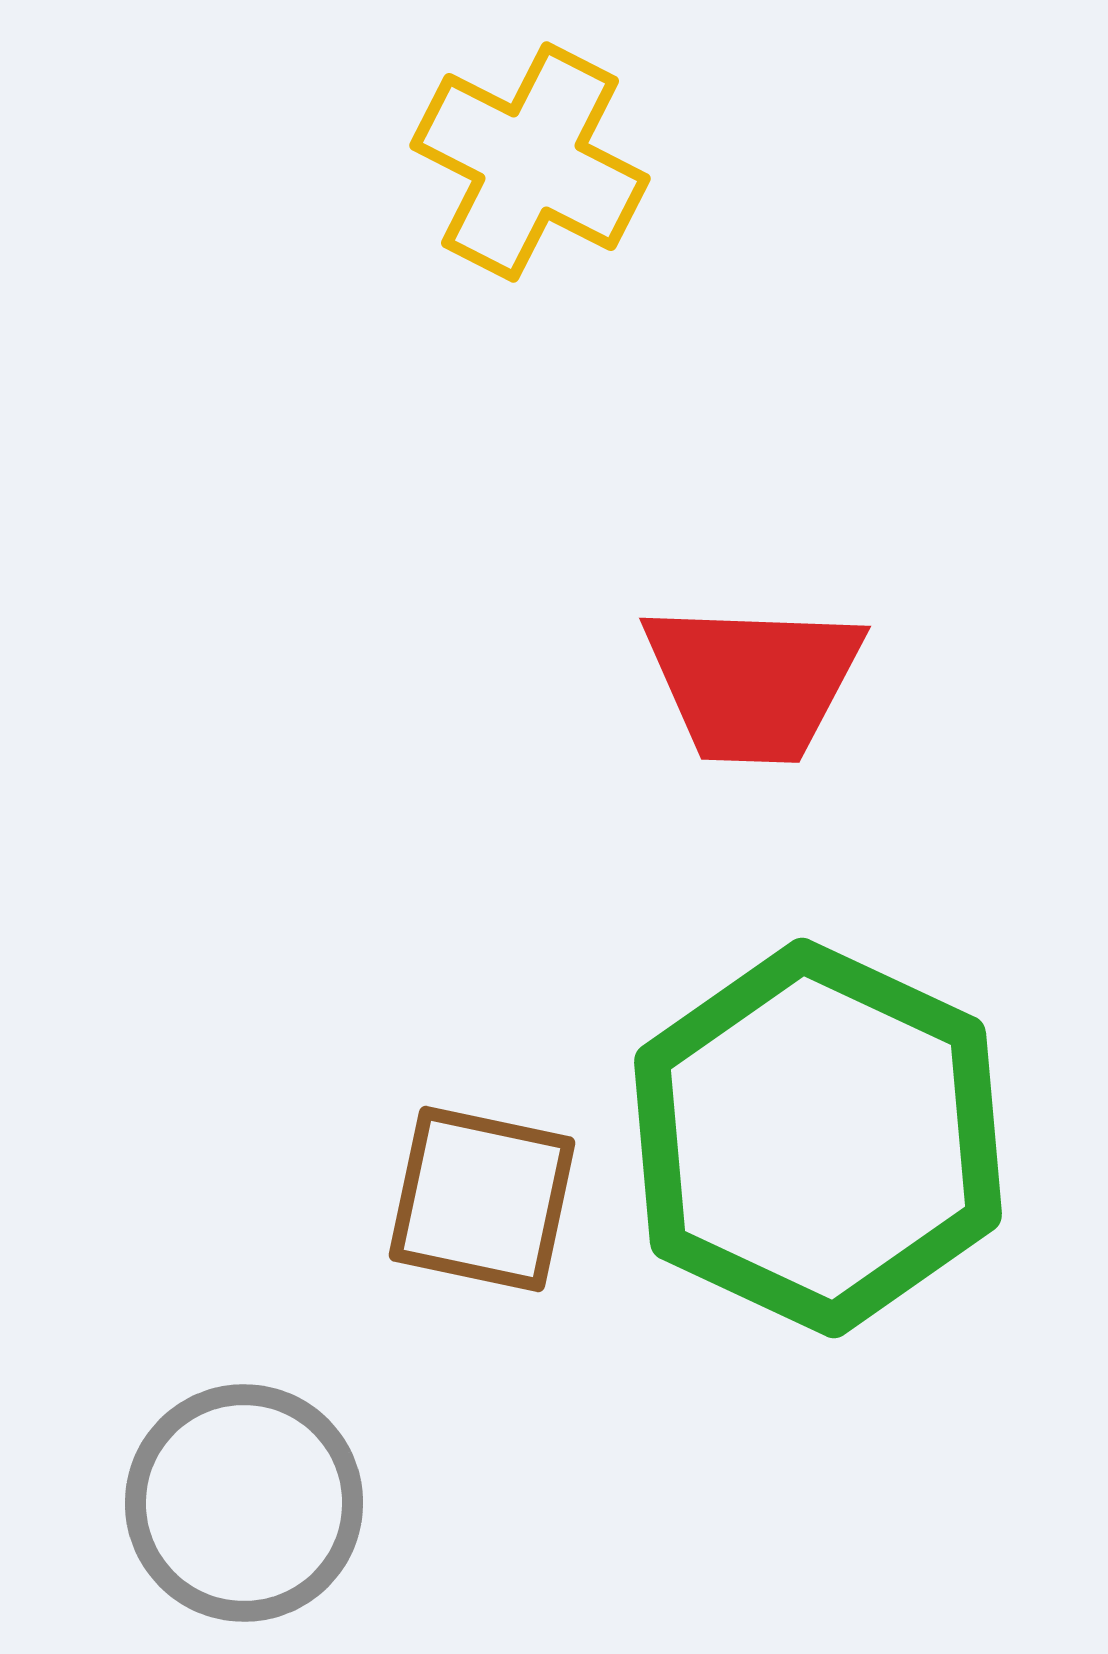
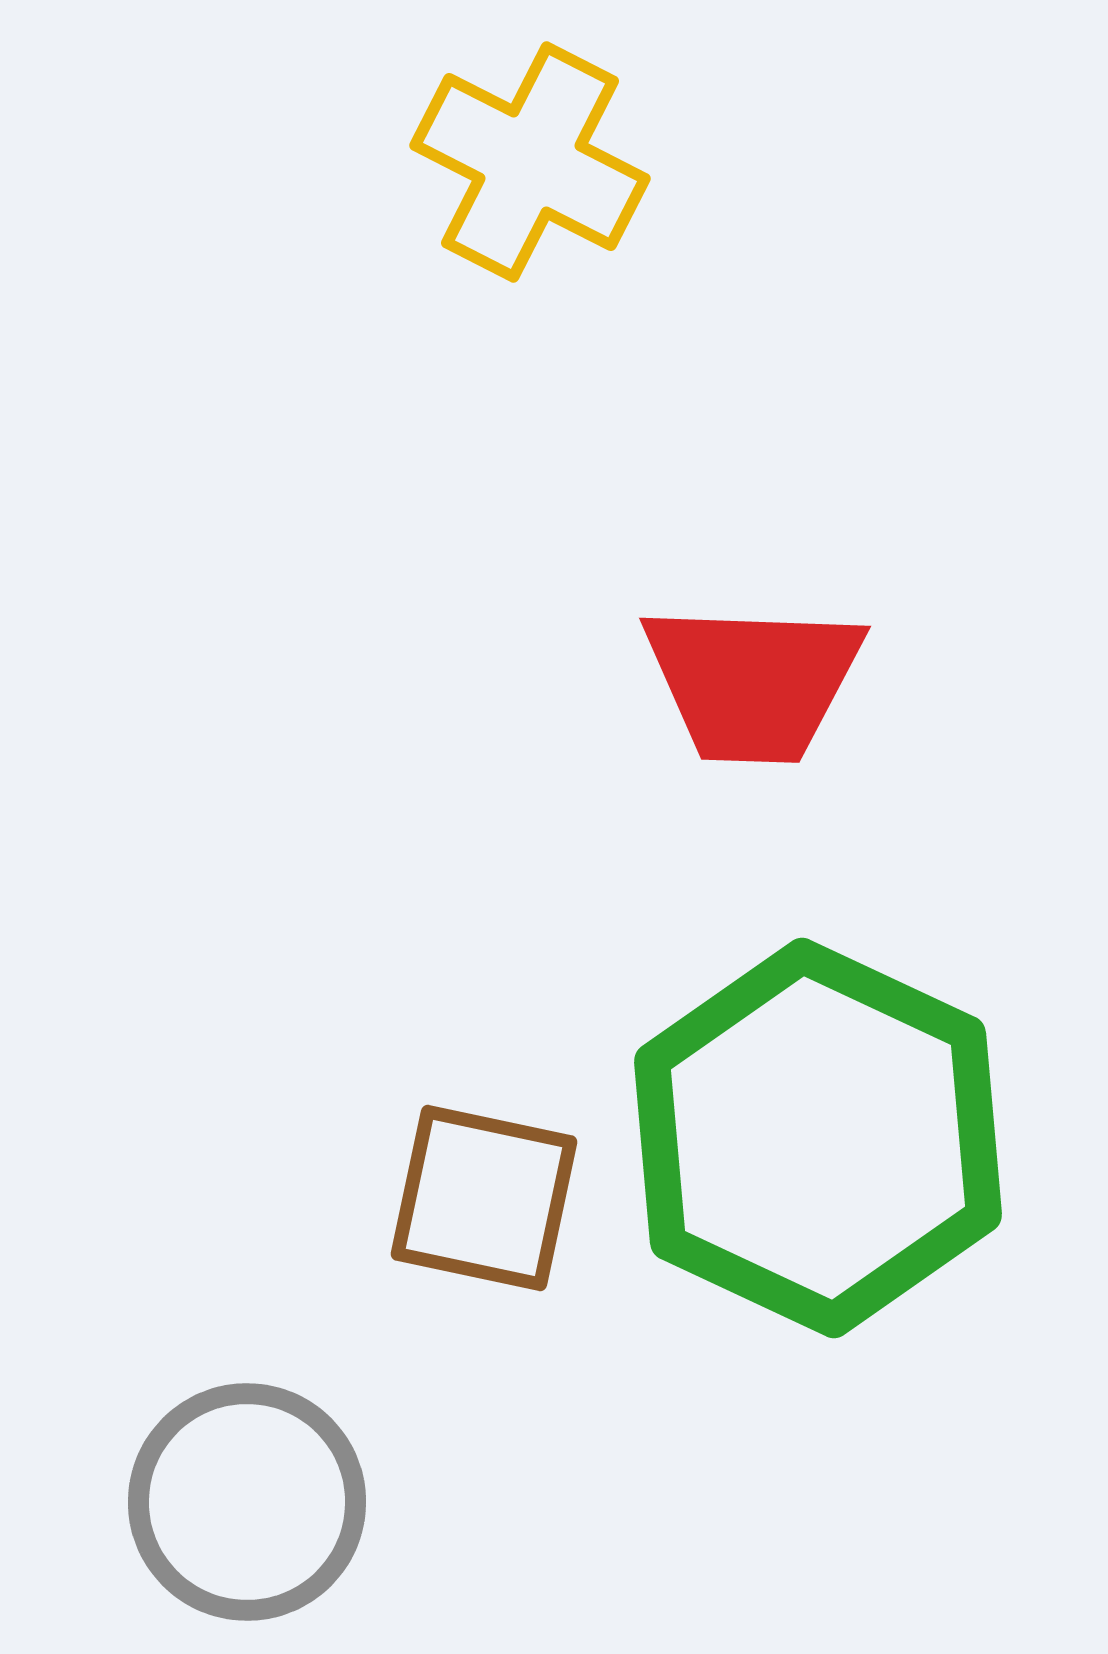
brown square: moved 2 px right, 1 px up
gray circle: moved 3 px right, 1 px up
